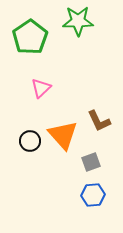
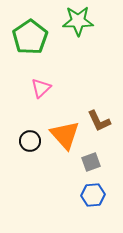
orange triangle: moved 2 px right
